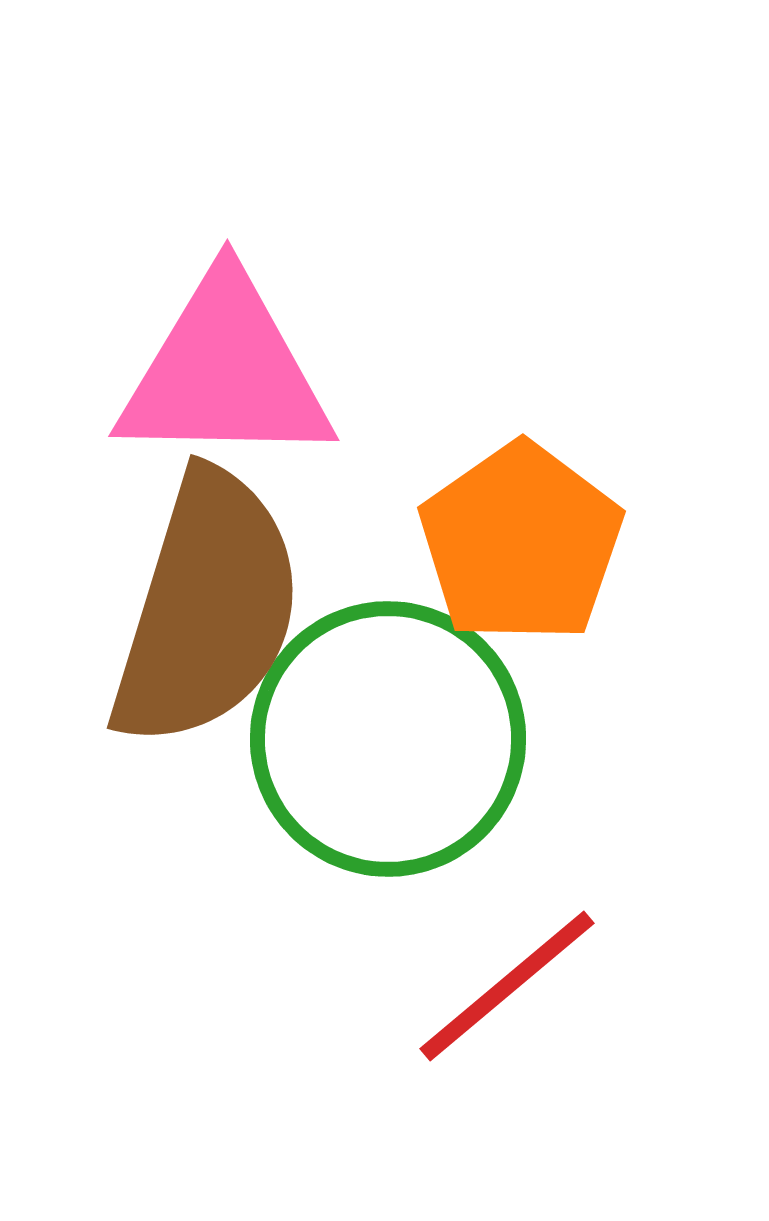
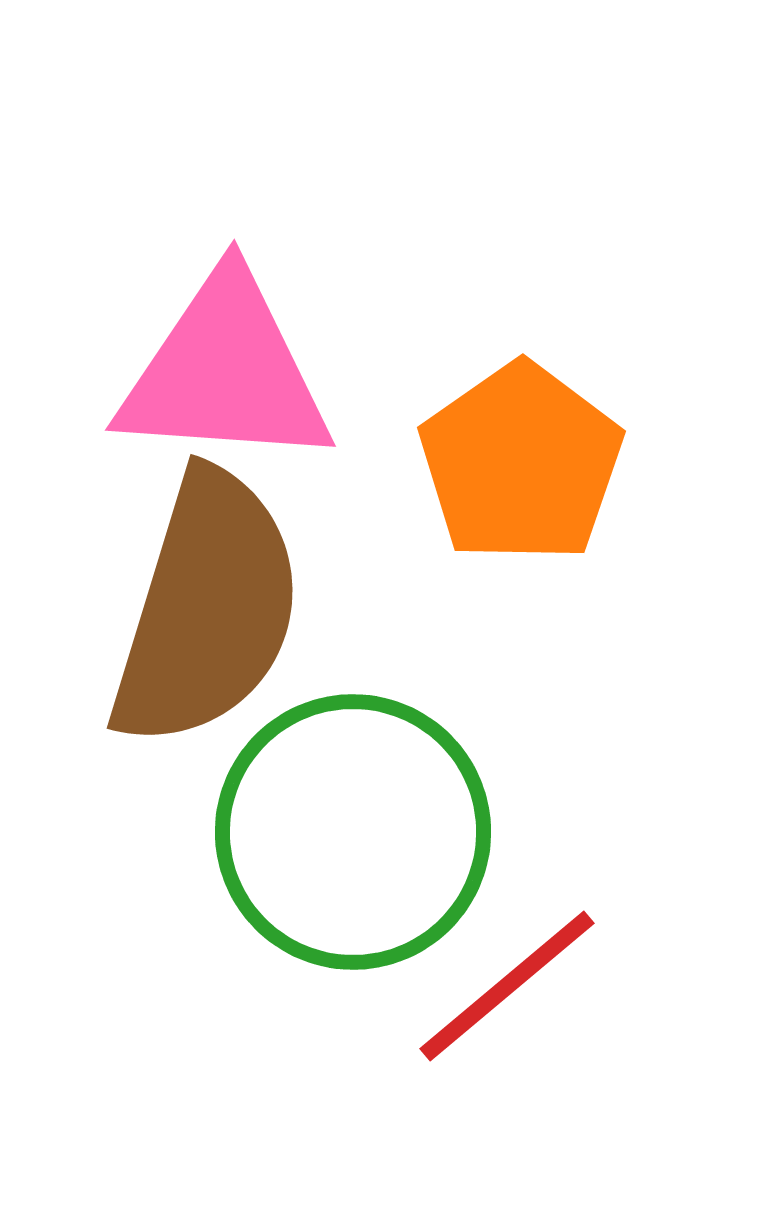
pink triangle: rotated 3 degrees clockwise
orange pentagon: moved 80 px up
green circle: moved 35 px left, 93 px down
